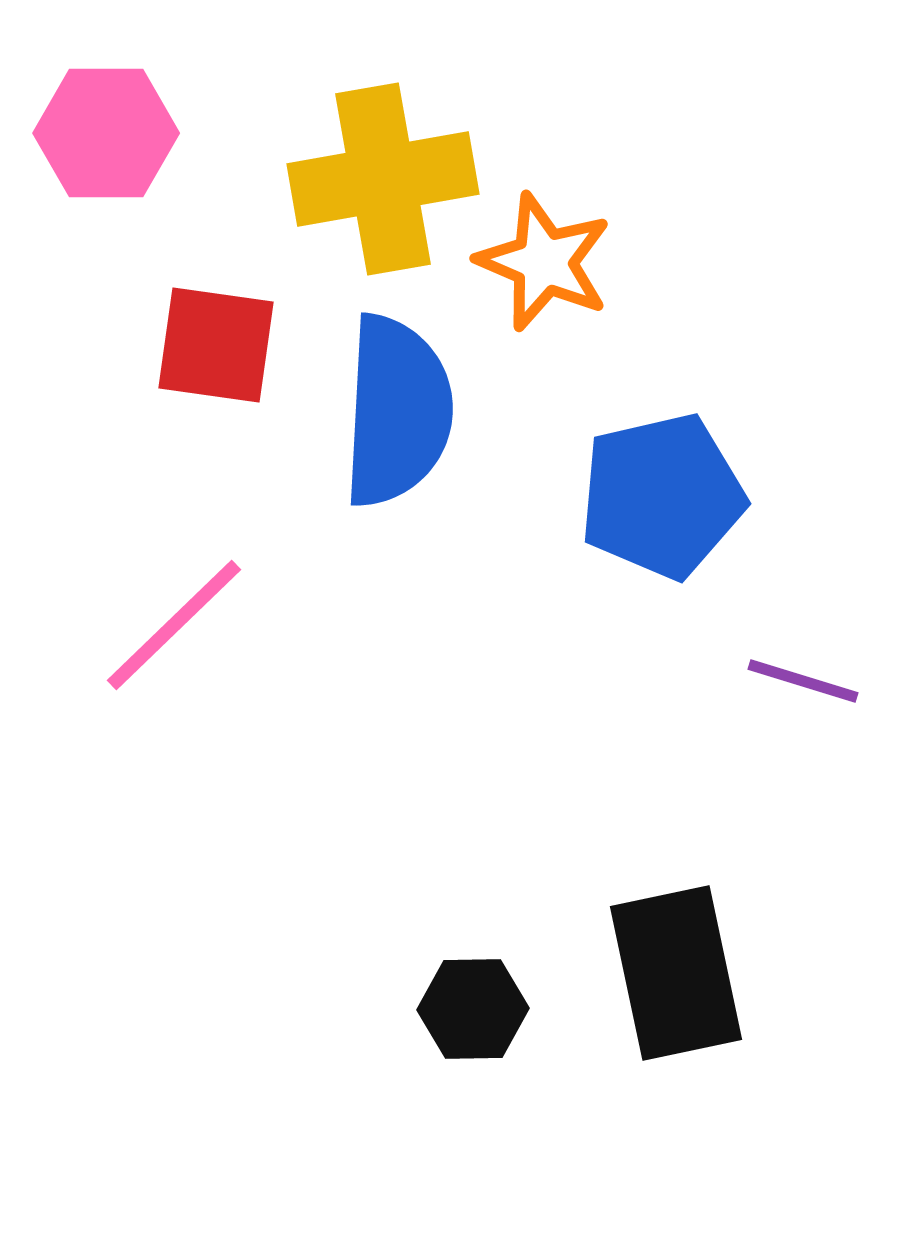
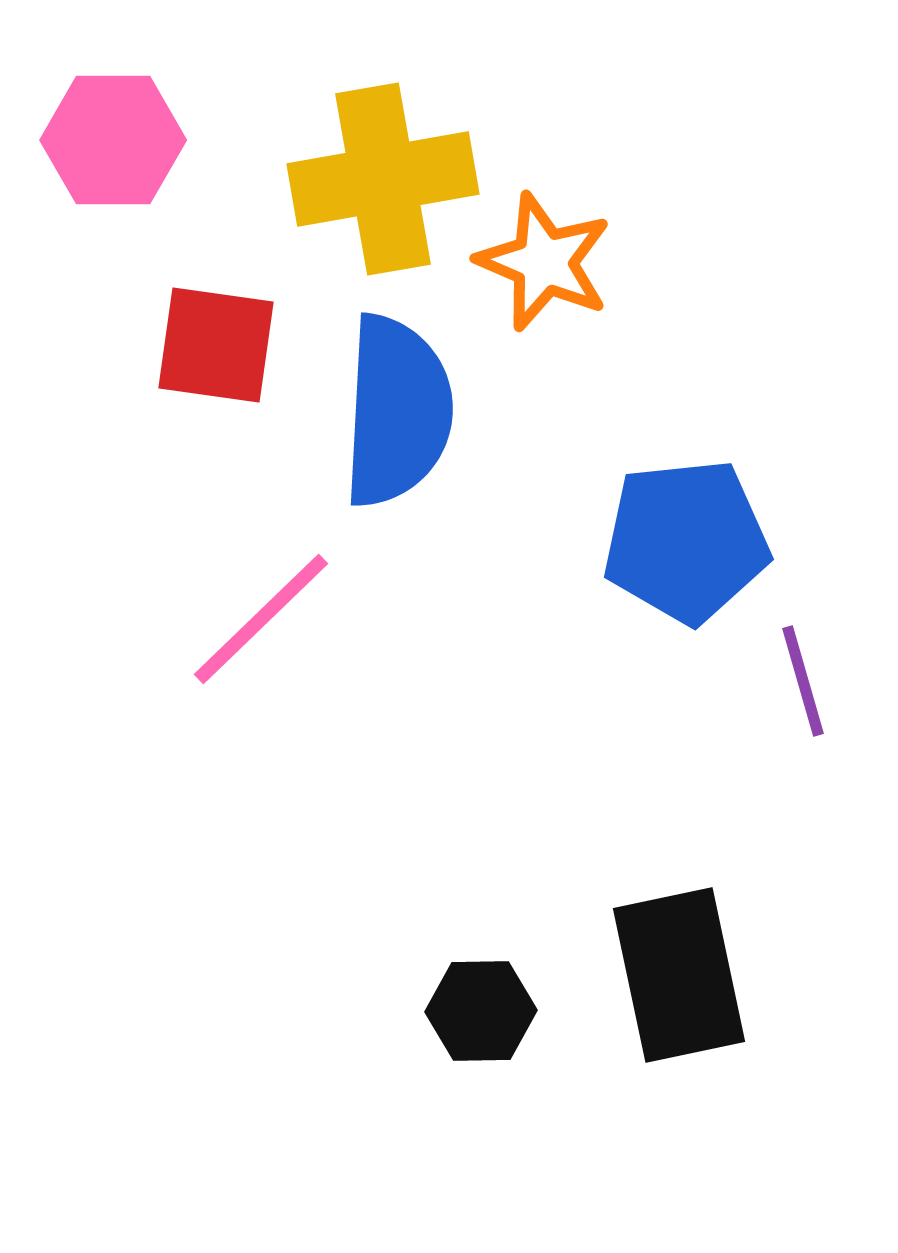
pink hexagon: moved 7 px right, 7 px down
blue pentagon: moved 24 px right, 45 px down; rotated 7 degrees clockwise
pink line: moved 87 px right, 6 px up
purple line: rotated 57 degrees clockwise
black rectangle: moved 3 px right, 2 px down
black hexagon: moved 8 px right, 2 px down
